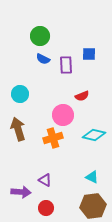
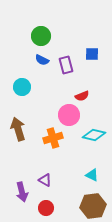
green circle: moved 1 px right
blue square: moved 3 px right
blue semicircle: moved 1 px left, 1 px down
purple rectangle: rotated 12 degrees counterclockwise
cyan circle: moved 2 px right, 7 px up
pink circle: moved 6 px right
cyan triangle: moved 2 px up
purple arrow: moved 1 px right; rotated 72 degrees clockwise
